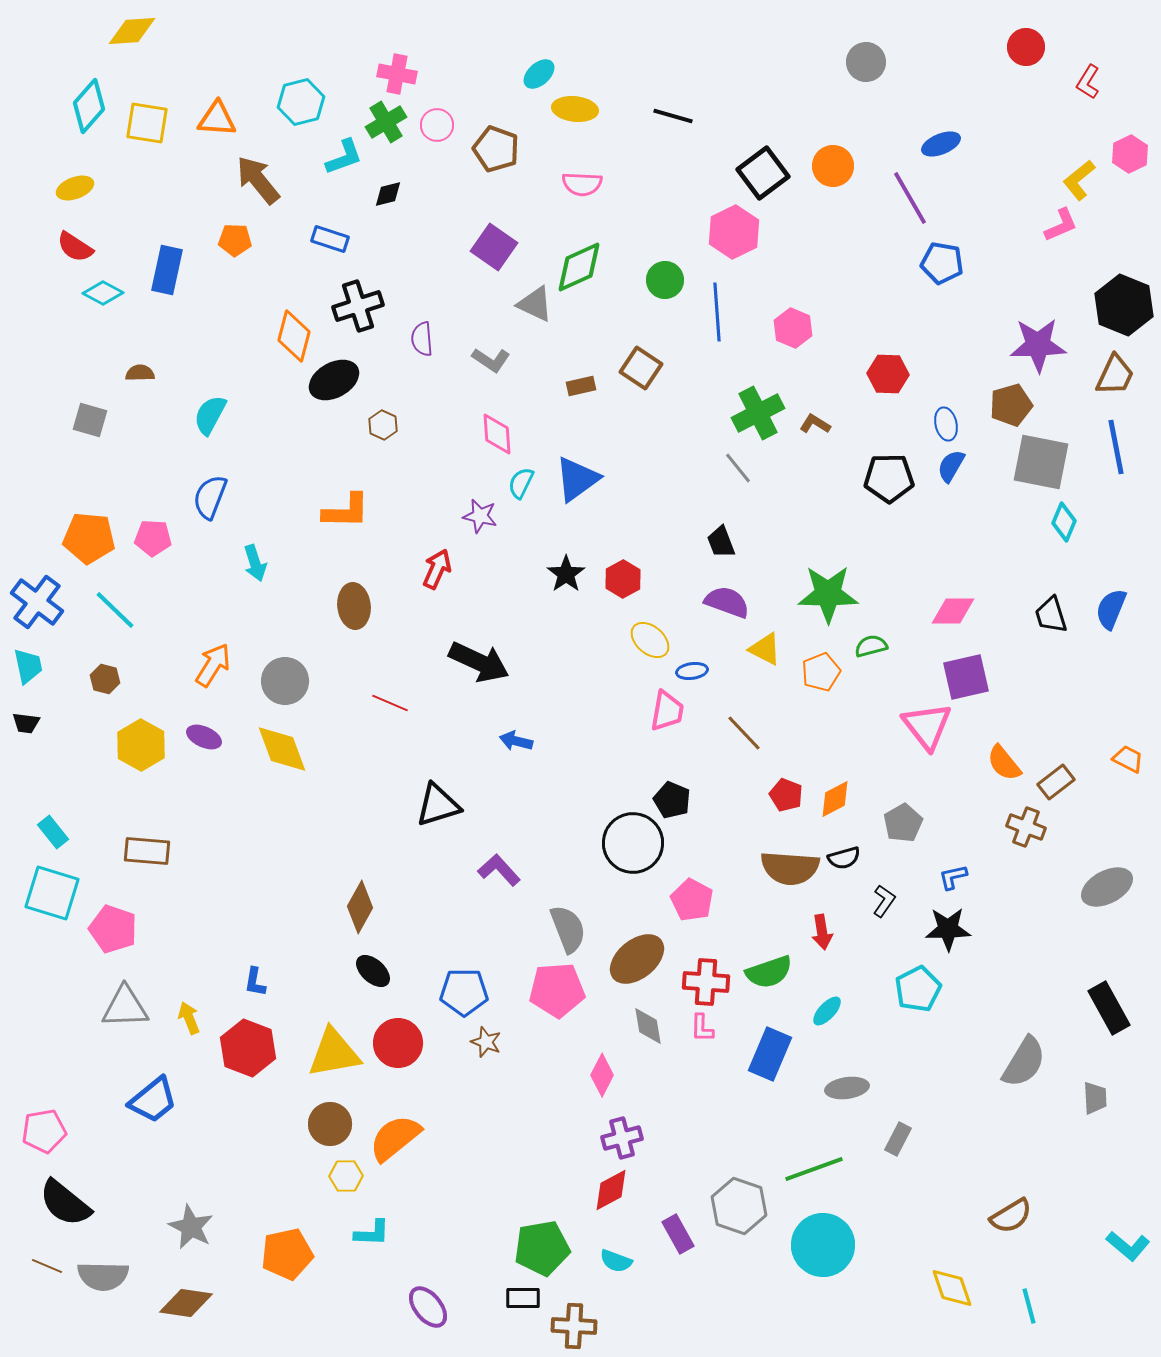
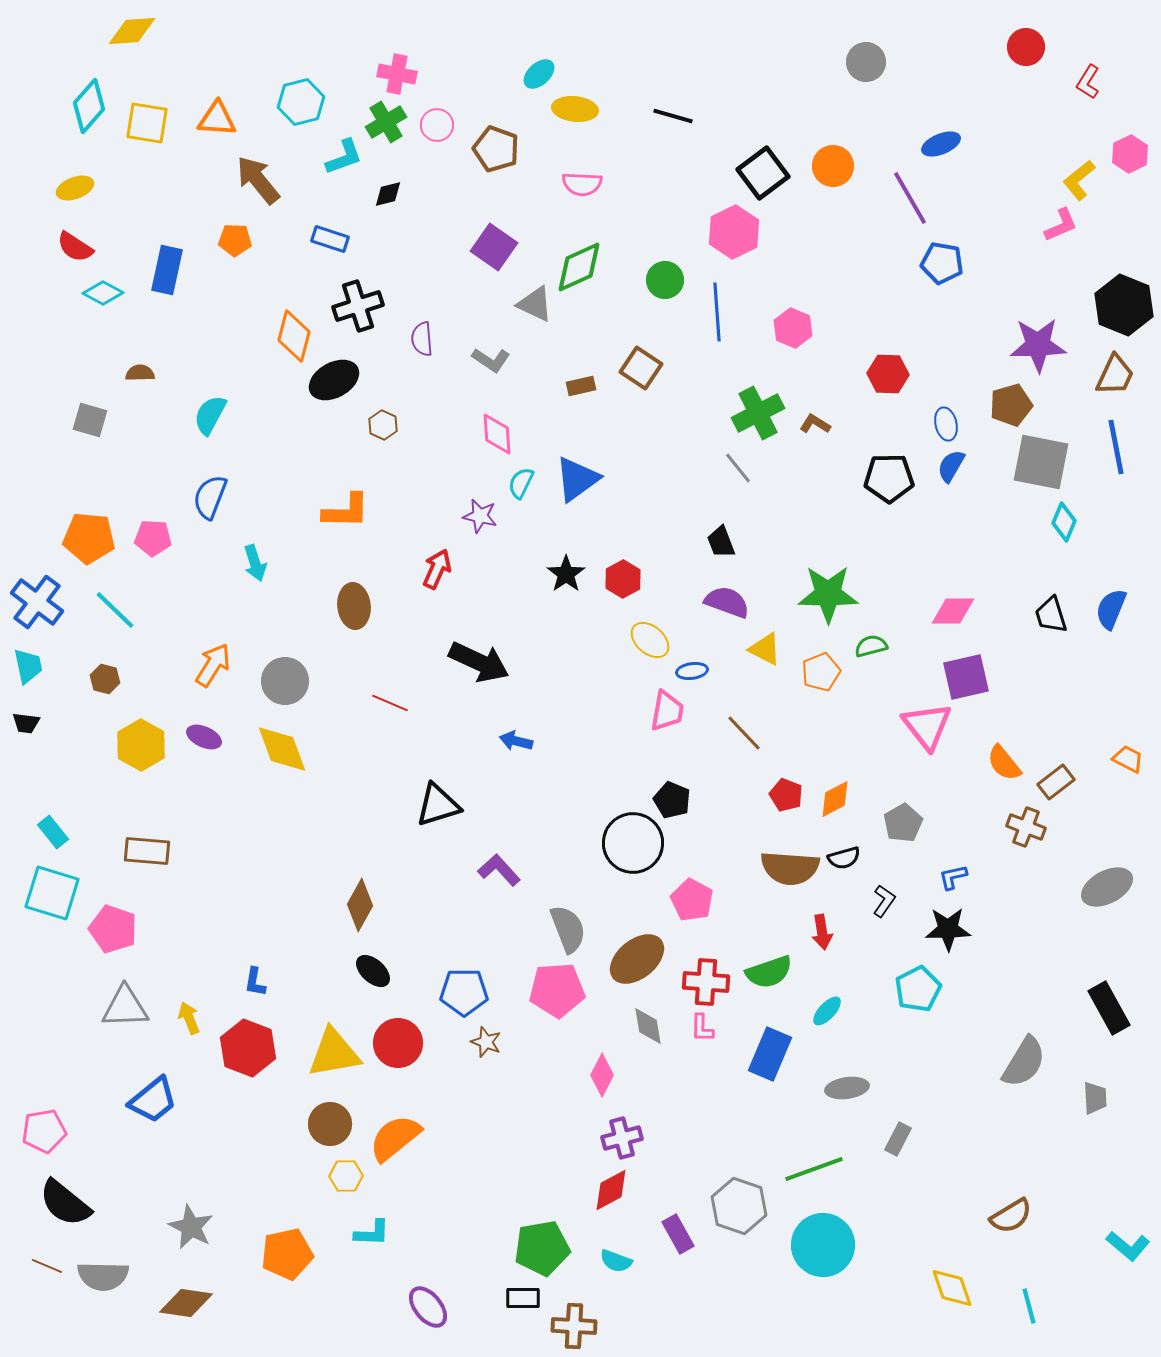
brown diamond at (360, 907): moved 2 px up
